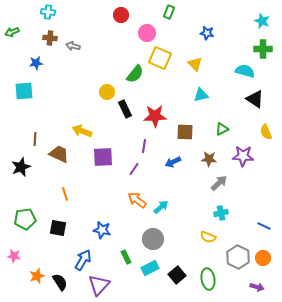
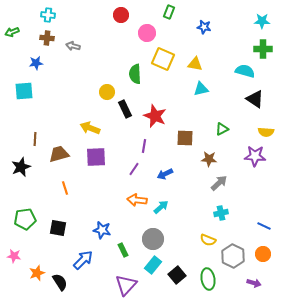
cyan cross at (48, 12): moved 3 px down
cyan star at (262, 21): rotated 21 degrees counterclockwise
blue star at (207, 33): moved 3 px left, 6 px up
brown cross at (50, 38): moved 3 px left
yellow square at (160, 58): moved 3 px right, 1 px down
yellow triangle at (195, 64): rotated 35 degrees counterclockwise
green semicircle at (135, 74): rotated 138 degrees clockwise
cyan triangle at (201, 95): moved 6 px up
red star at (155, 116): rotated 25 degrees clockwise
yellow arrow at (82, 131): moved 8 px right, 3 px up
brown square at (185, 132): moved 6 px down
yellow semicircle at (266, 132): rotated 63 degrees counterclockwise
brown trapezoid at (59, 154): rotated 40 degrees counterclockwise
purple star at (243, 156): moved 12 px right
purple square at (103, 157): moved 7 px left
blue arrow at (173, 162): moved 8 px left, 12 px down
orange line at (65, 194): moved 6 px up
orange arrow at (137, 200): rotated 30 degrees counterclockwise
yellow semicircle at (208, 237): moved 3 px down
green rectangle at (126, 257): moved 3 px left, 7 px up
gray hexagon at (238, 257): moved 5 px left, 1 px up
orange circle at (263, 258): moved 4 px up
blue arrow at (83, 260): rotated 15 degrees clockwise
cyan rectangle at (150, 268): moved 3 px right, 3 px up; rotated 24 degrees counterclockwise
orange star at (37, 276): moved 3 px up
purple triangle at (99, 285): moved 27 px right
purple arrow at (257, 287): moved 3 px left, 4 px up
